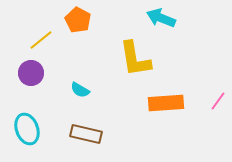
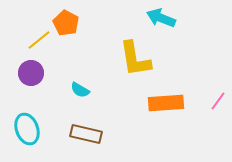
orange pentagon: moved 12 px left, 3 px down
yellow line: moved 2 px left
